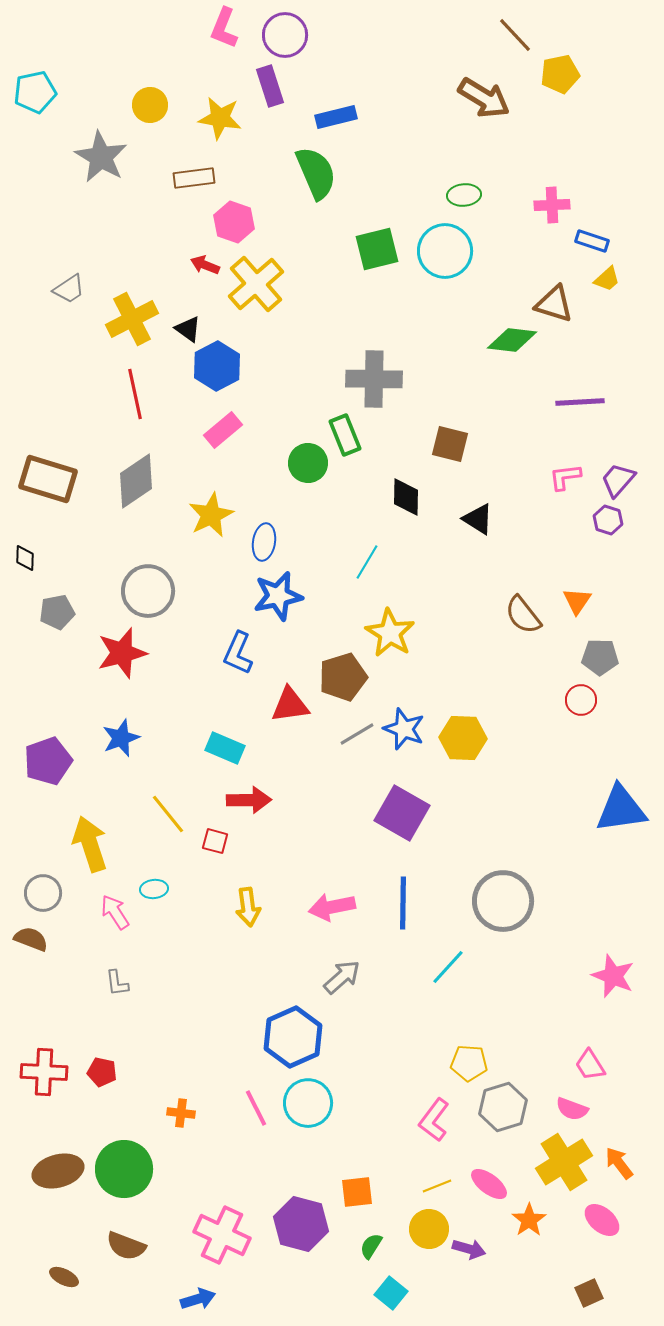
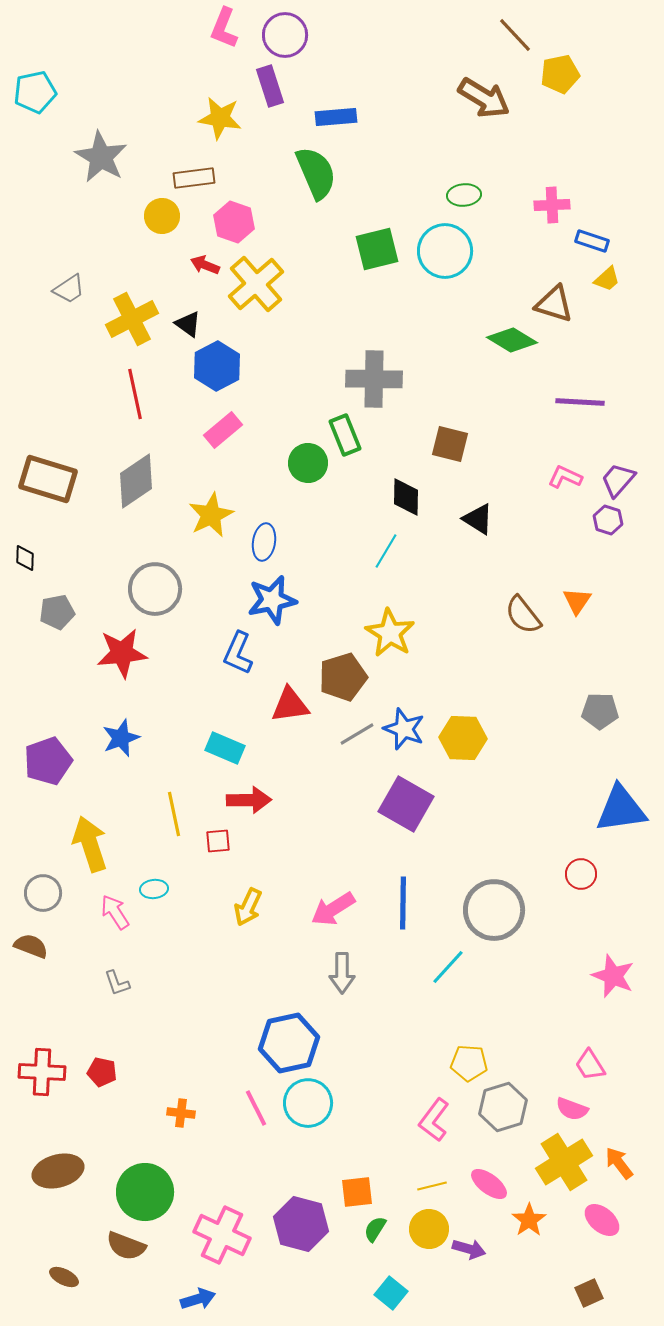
yellow circle at (150, 105): moved 12 px right, 111 px down
blue rectangle at (336, 117): rotated 9 degrees clockwise
black triangle at (188, 329): moved 5 px up
green diamond at (512, 340): rotated 24 degrees clockwise
purple line at (580, 402): rotated 6 degrees clockwise
pink L-shape at (565, 477): rotated 32 degrees clockwise
cyan line at (367, 562): moved 19 px right, 11 px up
gray circle at (148, 591): moved 7 px right, 2 px up
blue star at (278, 596): moved 6 px left, 4 px down
red star at (122, 653): rotated 9 degrees clockwise
gray pentagon at (600, 657): moved 54 px down
red circle at (581, 700): moved 174 px down
purple square at (402, 813): moved 4 px right, 9 px up
yellow line at (168, 814): moved 6 px right; rotated 27 degrees clockwise
red square at (215, 841): moved 3 px right; rotated 20 degrees counterclockwise
gray circle at (503, 901): moved 9 px left, 9 px down
yellow arrow at (248, 907): rotated 33 degrees clockwise
pink arrow at (332, 907): moved 1 px right, 2 px down; rotated 21 degrees counterclockwise
brown semicircle at (31, 939): moved 7 px down
gray arrow at (342, 977): moved 4 px up; rotated 132 degrees clockwise
gray L-shape at (117, 983): rotated 12 degrees counterclockwise
blue hexagon at (293, 1037): moved 4 px left, 6 px down; rotated 12 degrees clockwise
red cross at (44, 1072): moved 2 px left
green circle at (124, 1169): moved 21 px right, 23 px down
yellow line at (437, 1186): moved 5 px left; rotated 8 degrees clockwise
green semicircle at (371, 1246): moved 4 px right, 17 px up
